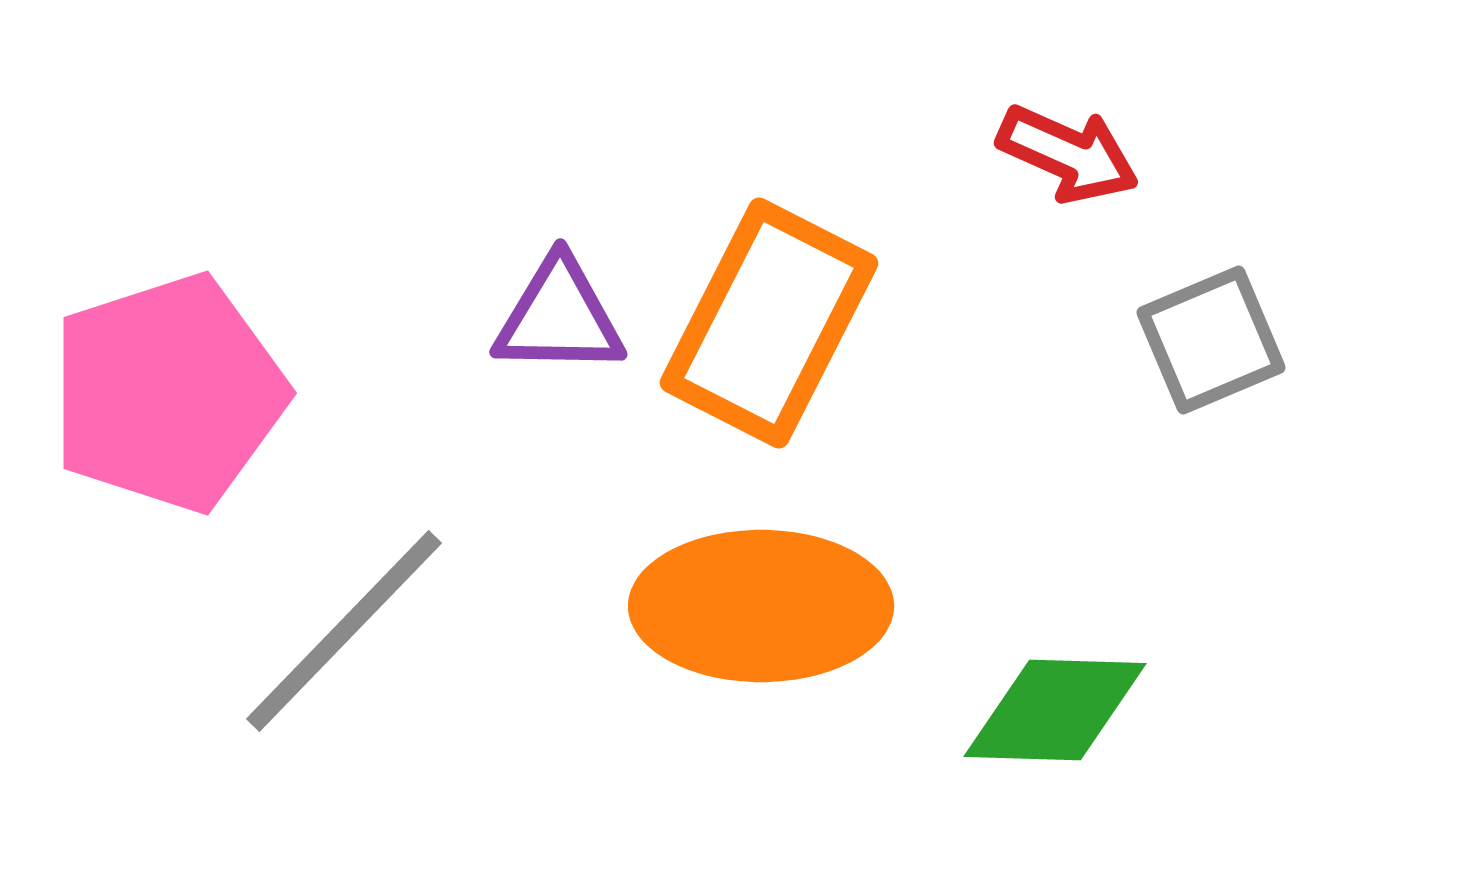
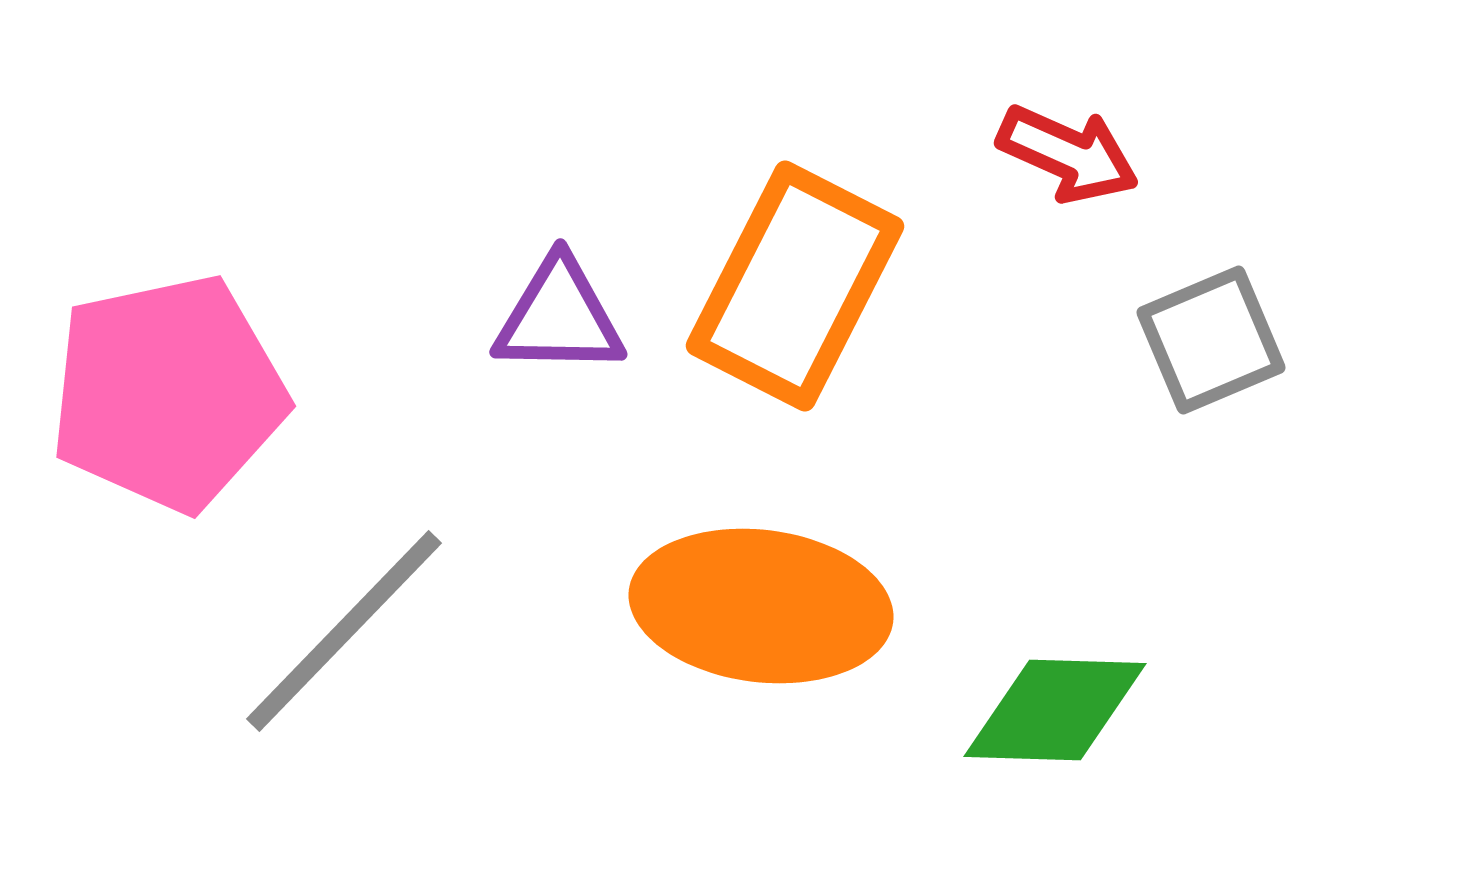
orange rectangle: moved 26 px right, 37 px up
pink pentagon: rotated 6 degrees clockwise
orange ellipse: rotated 7 degrees clockwise
